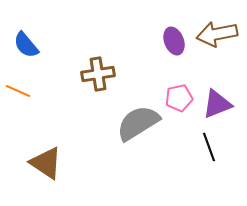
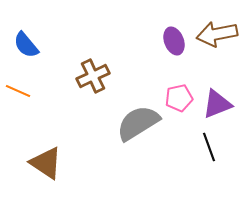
brown cross: moved 5 px left, 2 px down; rotated 16 degrees counterclockwise
